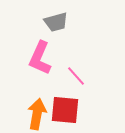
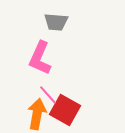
gray trapezoid: rotated 20 degrees clockwise
pink line: moved 28 px left, 19 px down
red square: rotated 24 degrees clockwise
